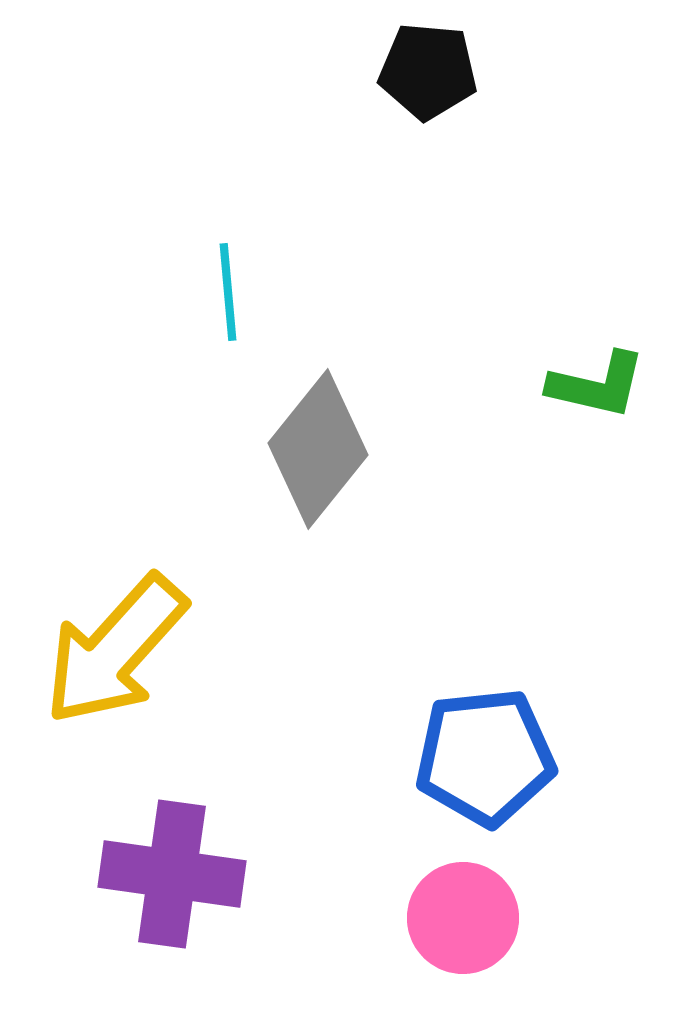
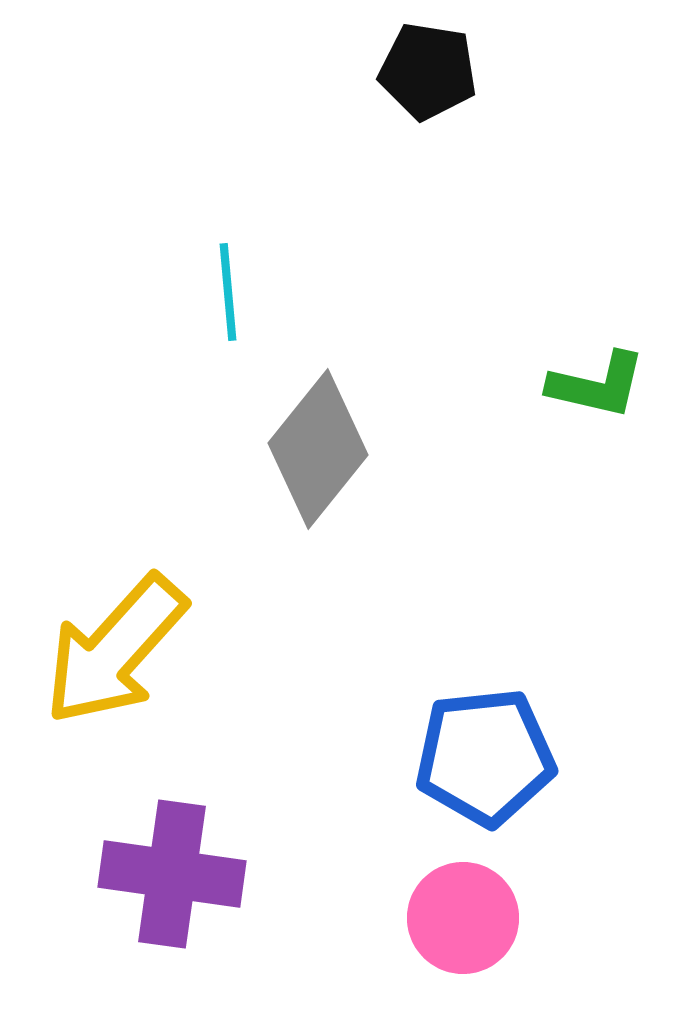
black pentagon: rotated 4 degrees clockwise
